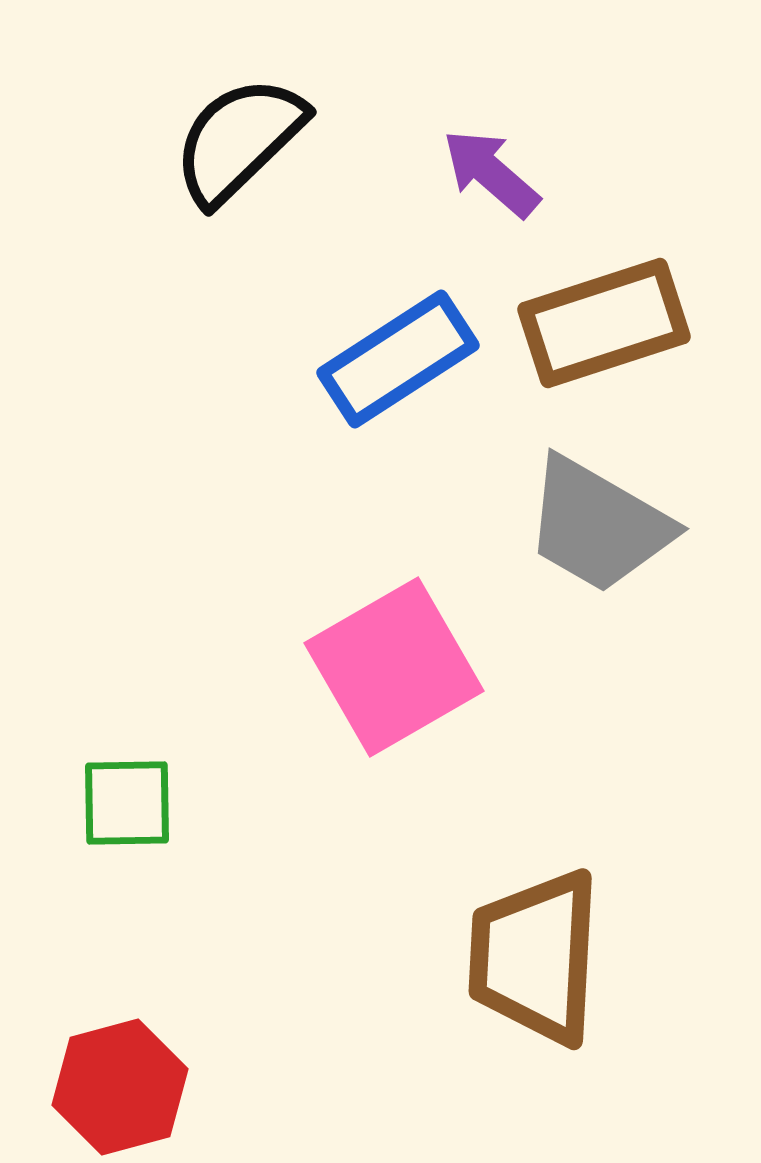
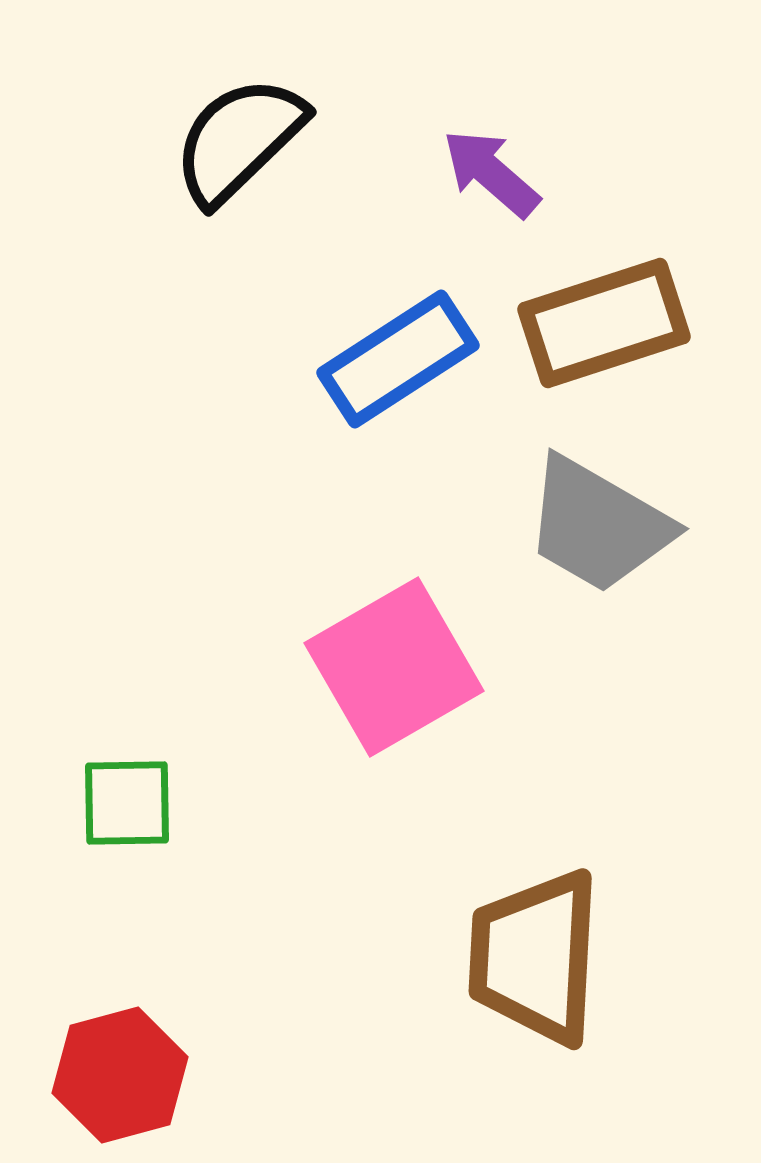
red hexagon: moved 12 px up
